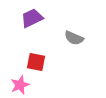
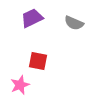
gray semicircle: moved 15 px up
red square: moved 2 px right, 1 px up
